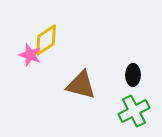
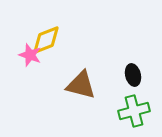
yellow diamond: rotated 12 degrees clockwise
black ellipse: rotated 15 degrees counterclockwise
green cross: rotated 12 degrees clockwise
